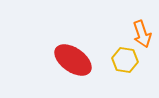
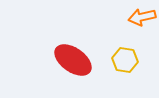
orange arrow: moved 17 px up; rotated 96 degrees clockwise
